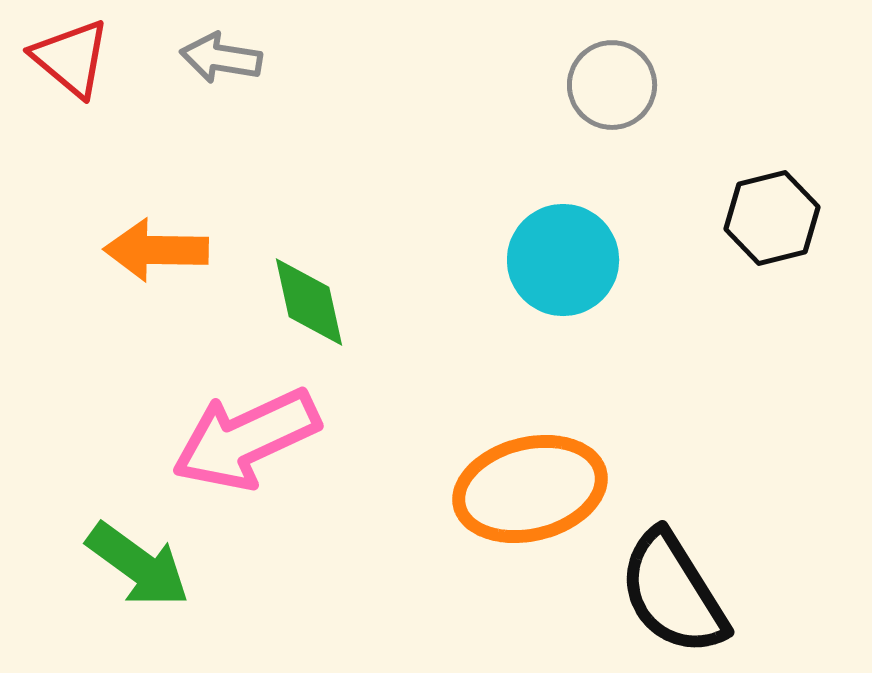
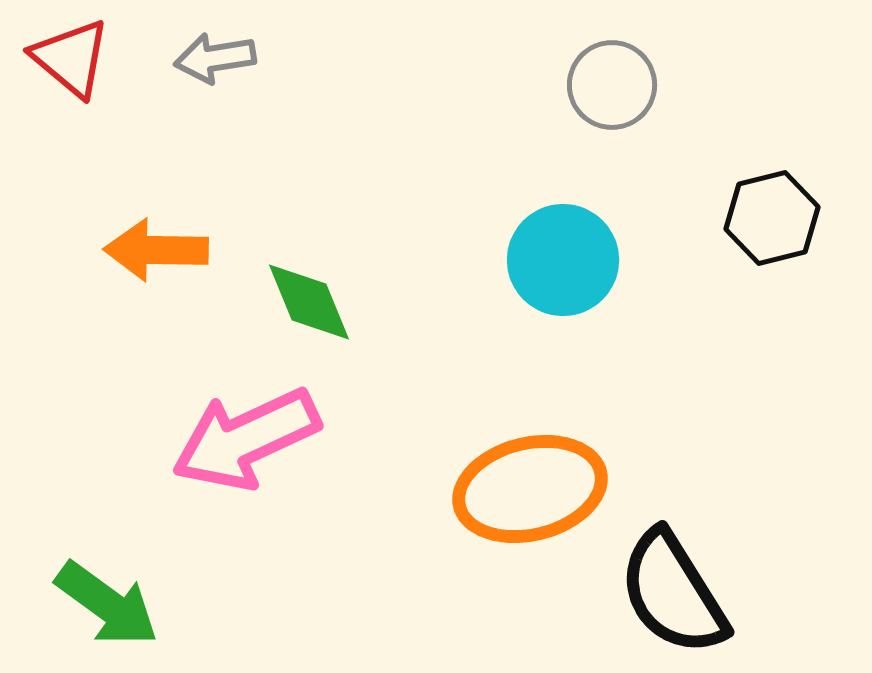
gray arrow: moved 6 px left; rotated 18 degrees counterclockwise
green diamond: rotated 10 degrees counterclockwise
green arrow: moved 31 px left, 39 px down
